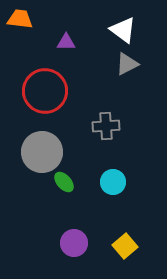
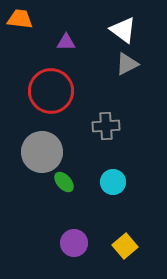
red circle: moved 6 px right
